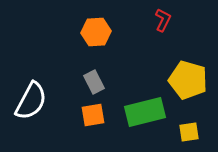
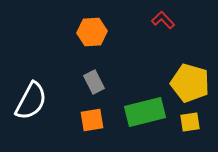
red L-shape: rotated 70 degrees counterclockwise
orange hexagon: moved 4 px left
yellow pentagon: moved 2 px right, 3 px down
orange square: moved 1 px left, 5 px down
yellow square: moved 1 px right, 10 px up
